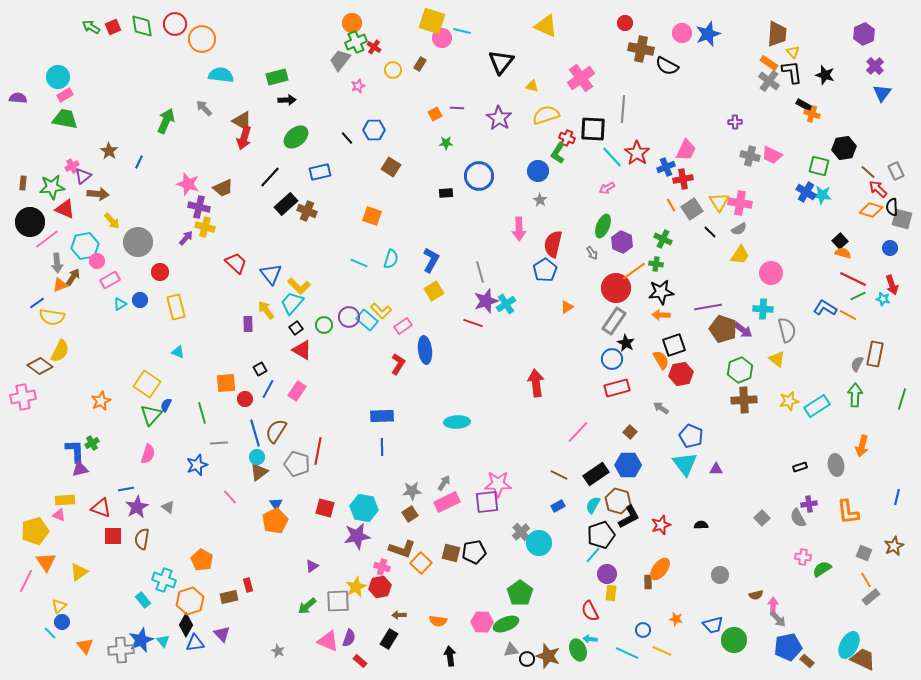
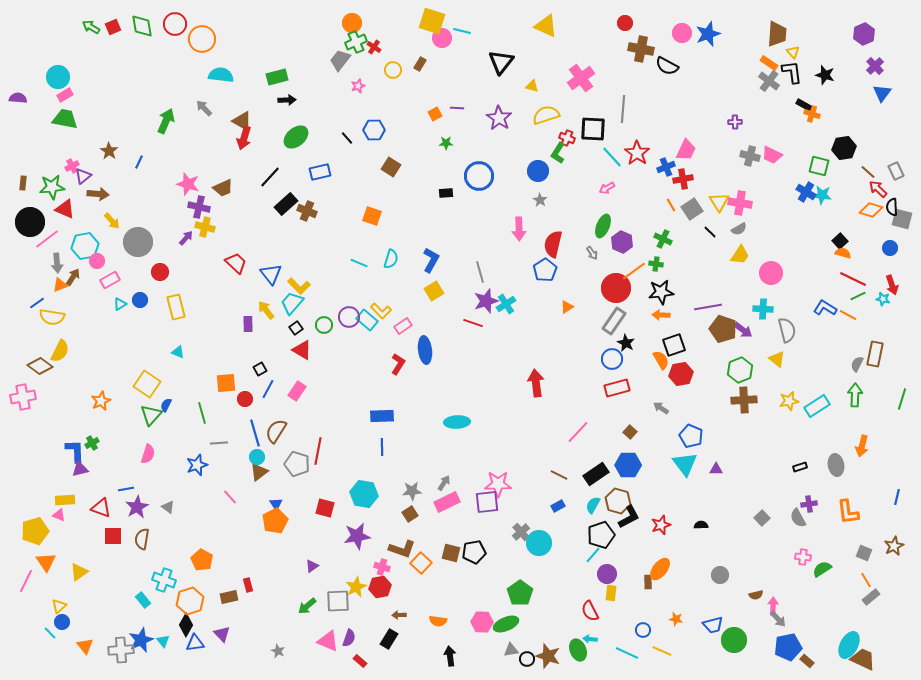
cyan hexagon at (364, 508): moved 14 px up
